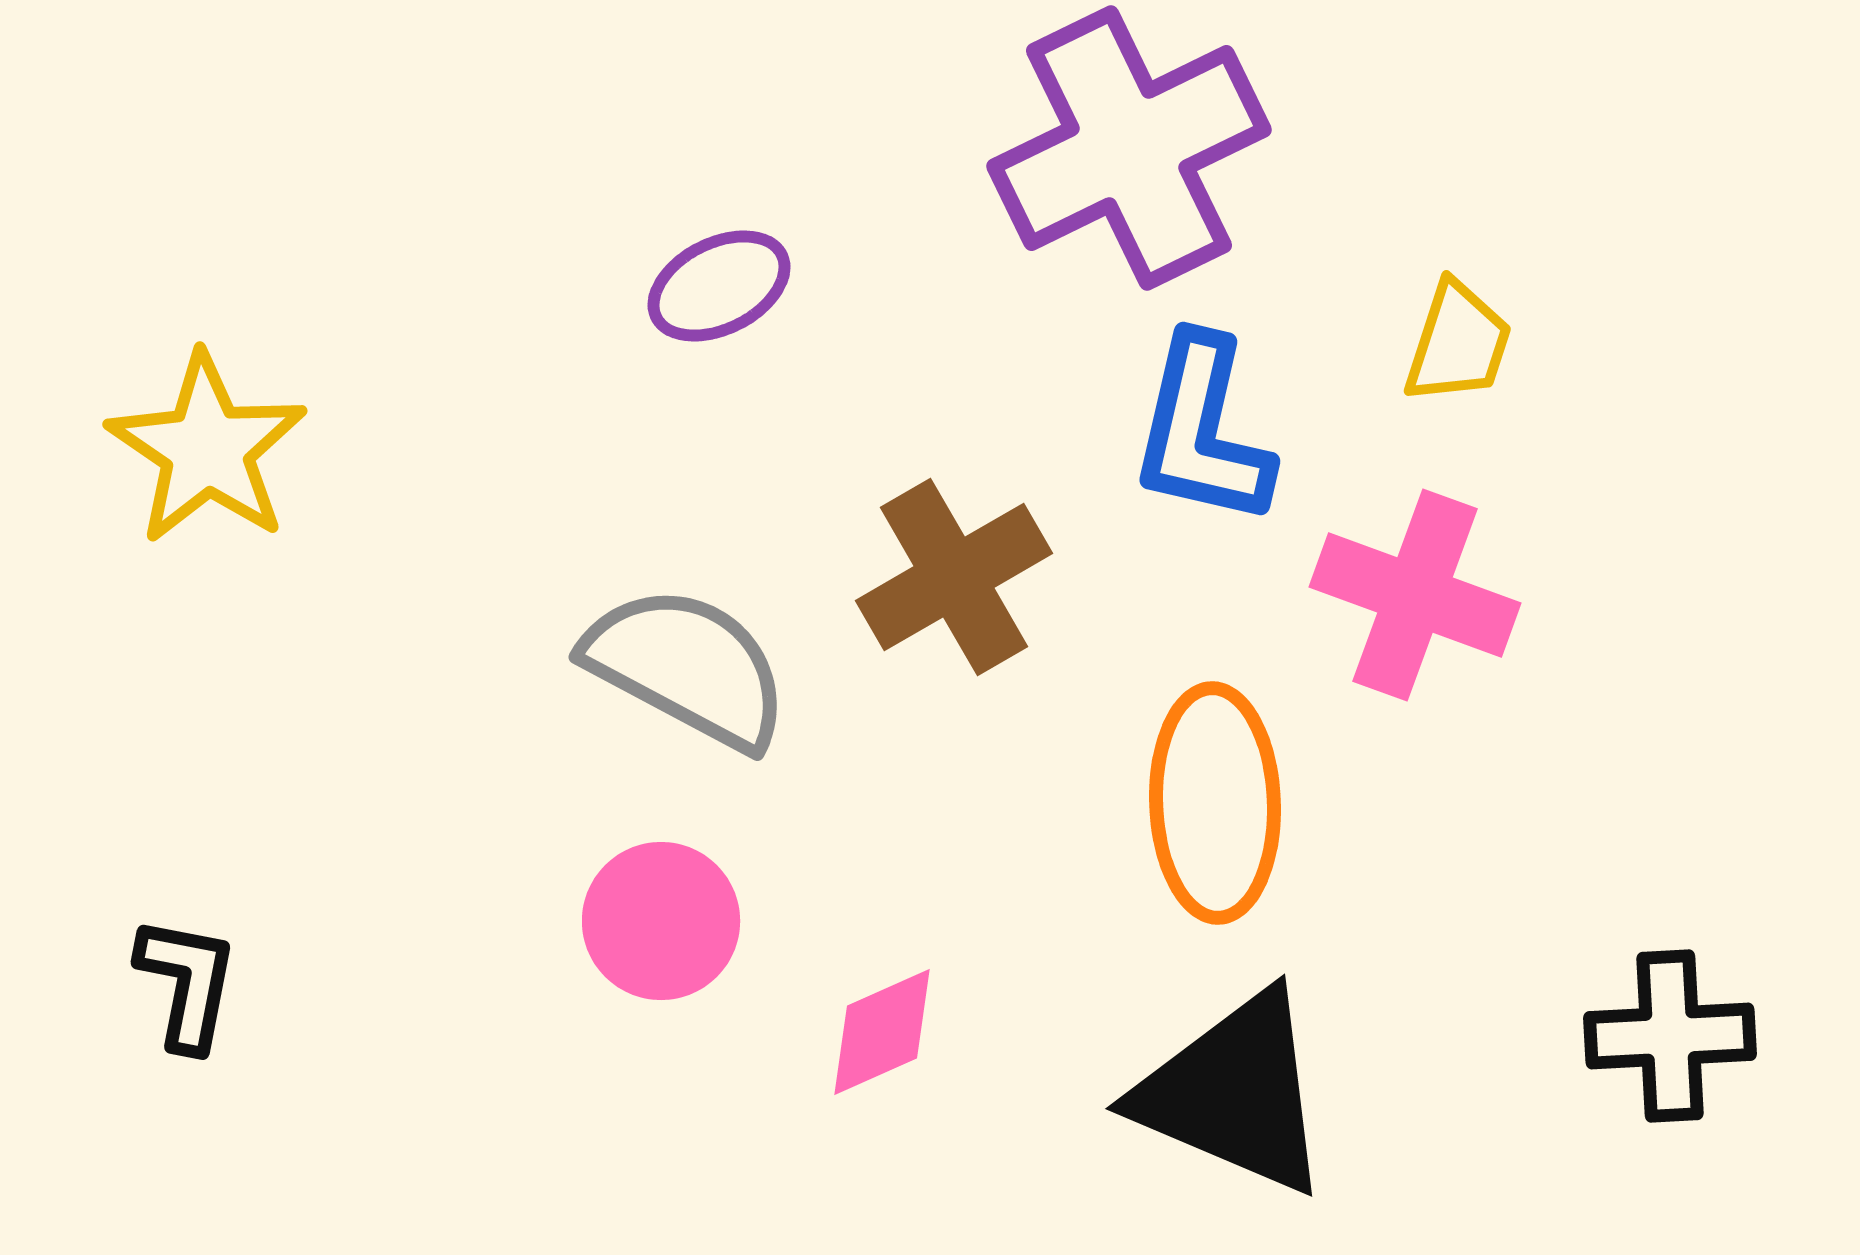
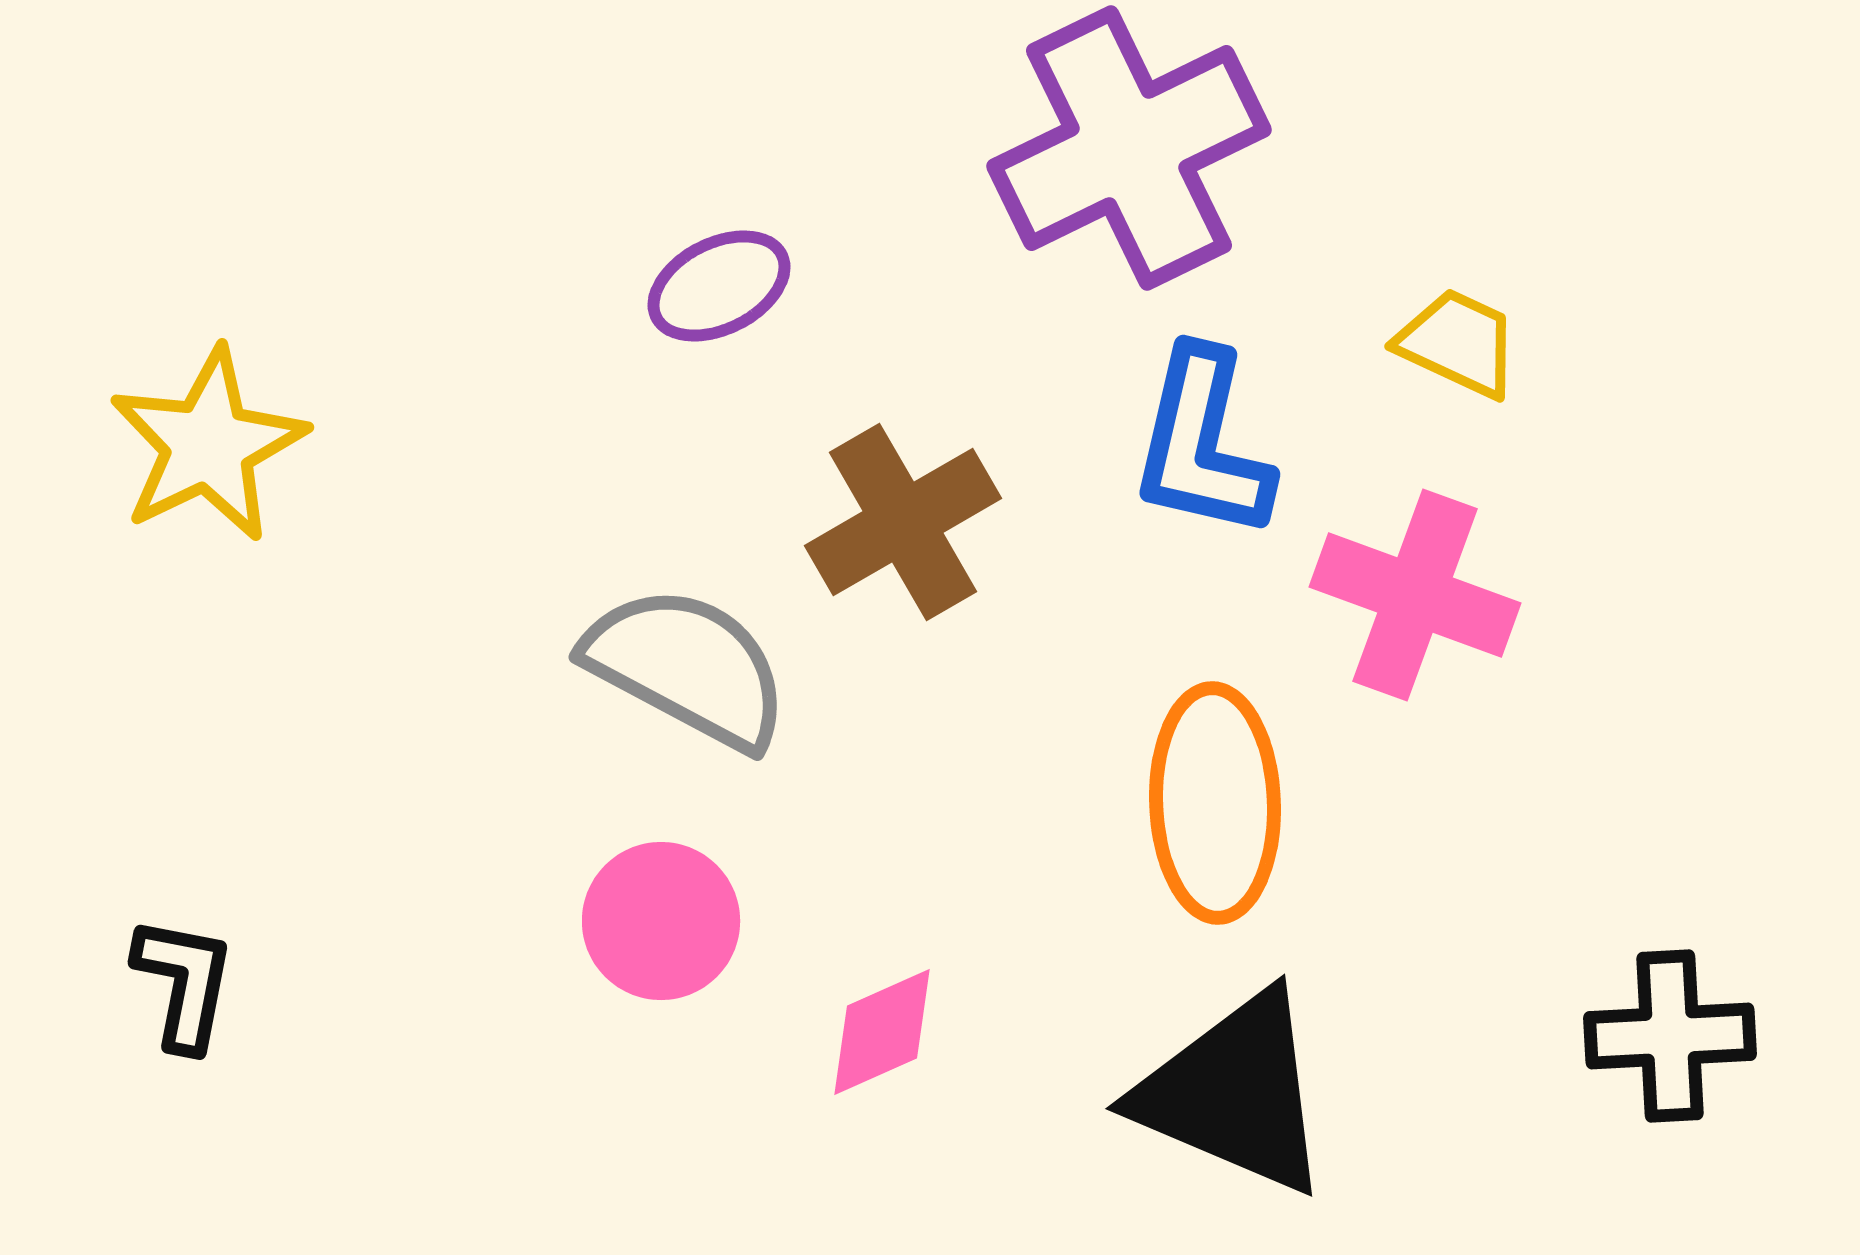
yellow trapezoid: rotated 83 degrees counterclockwise
blue L-shape: moved 13 px down
yellow star: moved 1 px right, 4 px up; rotated 12 degrees clockwise
brown cross: moved 51 px left, 55 px up
black L-shape: moved 3 px left
